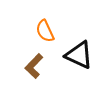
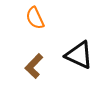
orange semicircle: moved 10 px left, 13 px up
